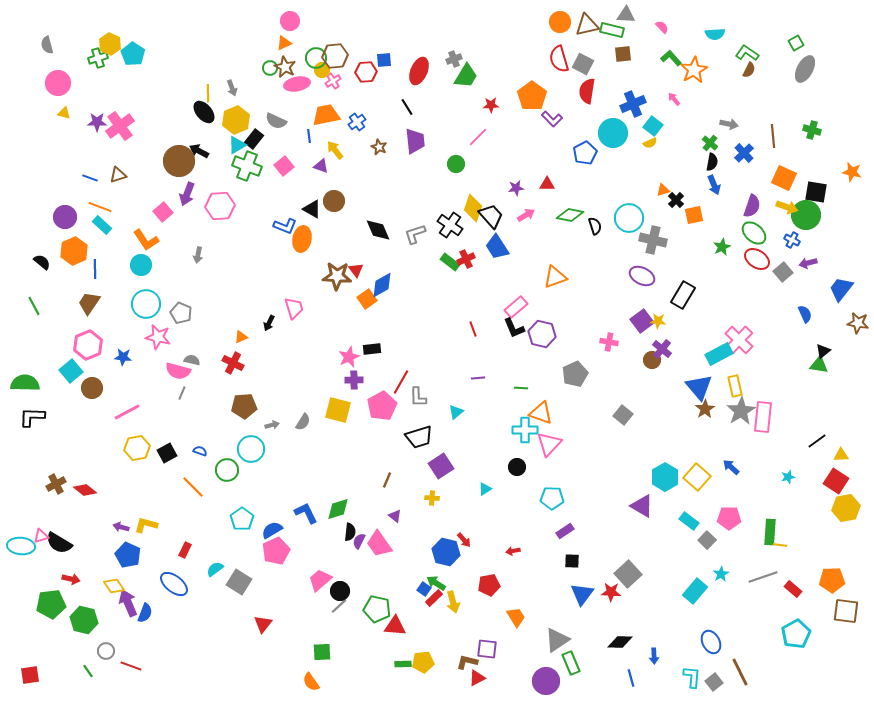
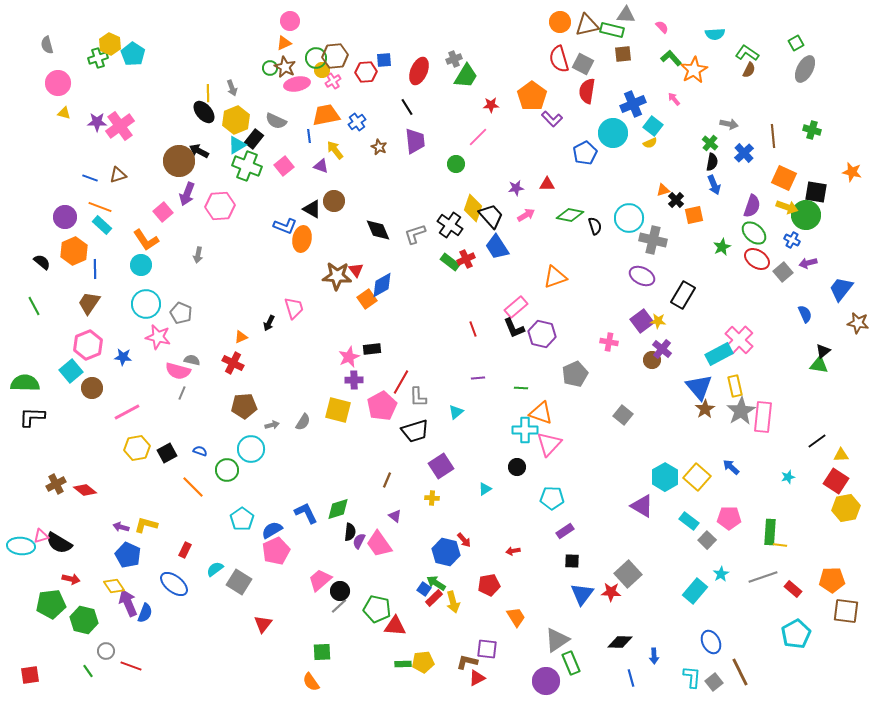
black trapezoid at (419, 437): moved 4 px left, 6 px up
